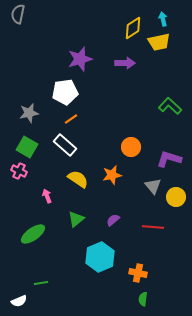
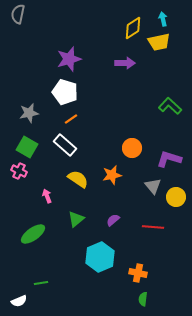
purple star: moved 11 px left
white pentagon: rotated 25 degrees clockwise
orange circle: moved 1 px right, 1 px down
